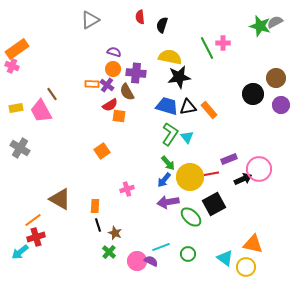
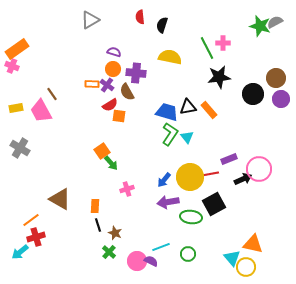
black star at (179, 77): moved 40 px right
purple circle at (281, 105): moved 6 px up
blue trapezoid at (167, 106): moved 6 px down
green arrow at (168, 163): moved 57 px left
green ellipse at (191, 217): rotated 35 degrees counterclockwise
orange line at (33, 220): moved 2 px left
cyan triangle at (225, 258): moved 7 px right; rotated 12 degrees clockwise
